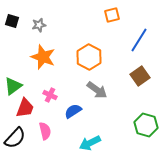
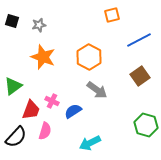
blue line: rotated 30 degrees clockwise
pink cross: moved 2 px right, 6 px down
red trapezoid: moved 6 px right, 2 px down
pink semicircle: rotated 30 degrees clockwise
black semicircle: moved 1 px right, 1 px up
